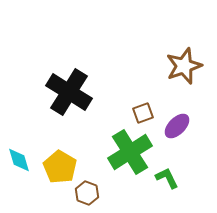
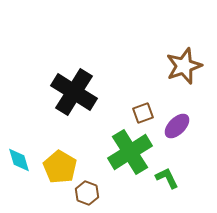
black cross: moved 5 px right
